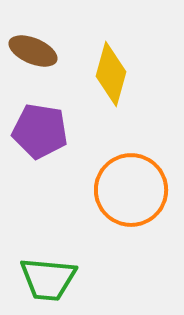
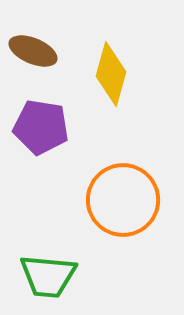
purple pentagon: moved 1 px right, 4 px up
orange circle: moved 8 px left, 10 px down
green trapezoid: moved 3 px up
